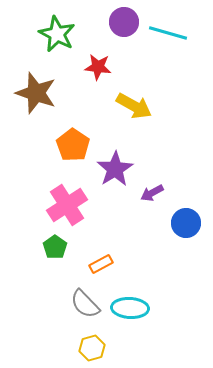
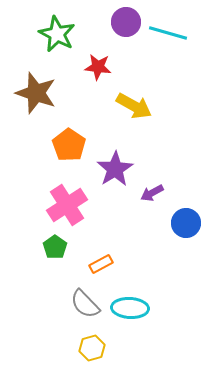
purple circle: moved 2 px right
orange pentagon: moved 4 px left
